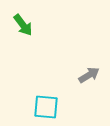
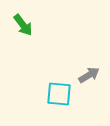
cyan square: moved 13 px right, 13 px up
